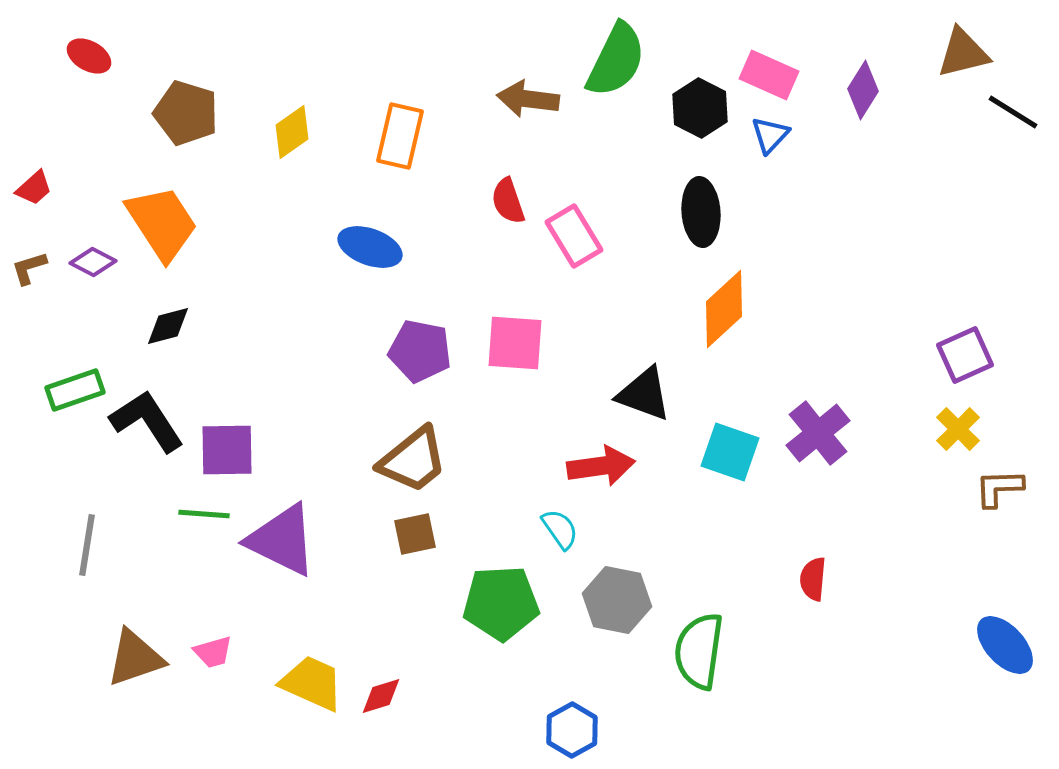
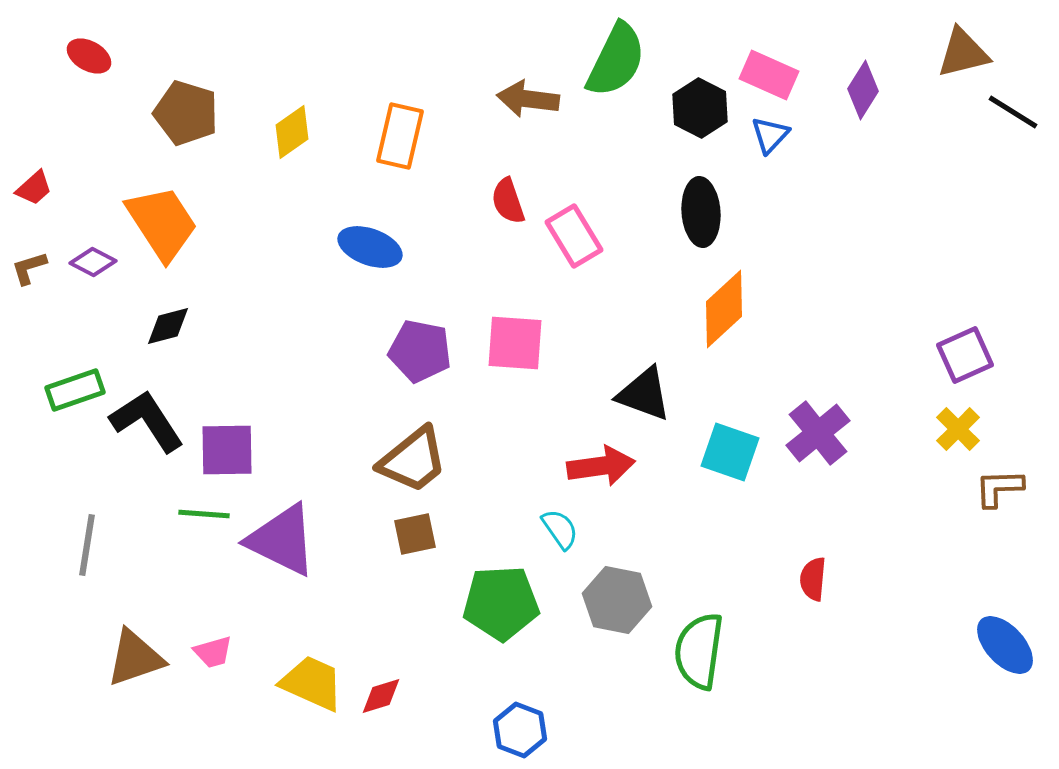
blue hexagon at (572, 730): moved 52 px left; rotated 10 degrees counterclockwise
